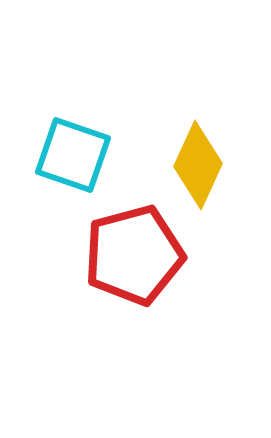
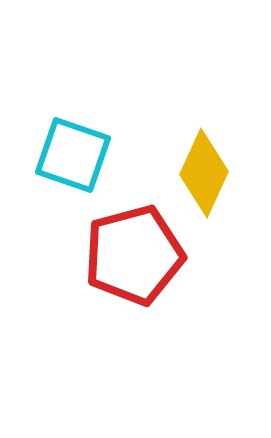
yellow diamond: moved 6 px right, 8 px down
